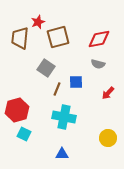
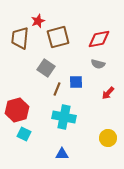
red star: moved 1 px up
